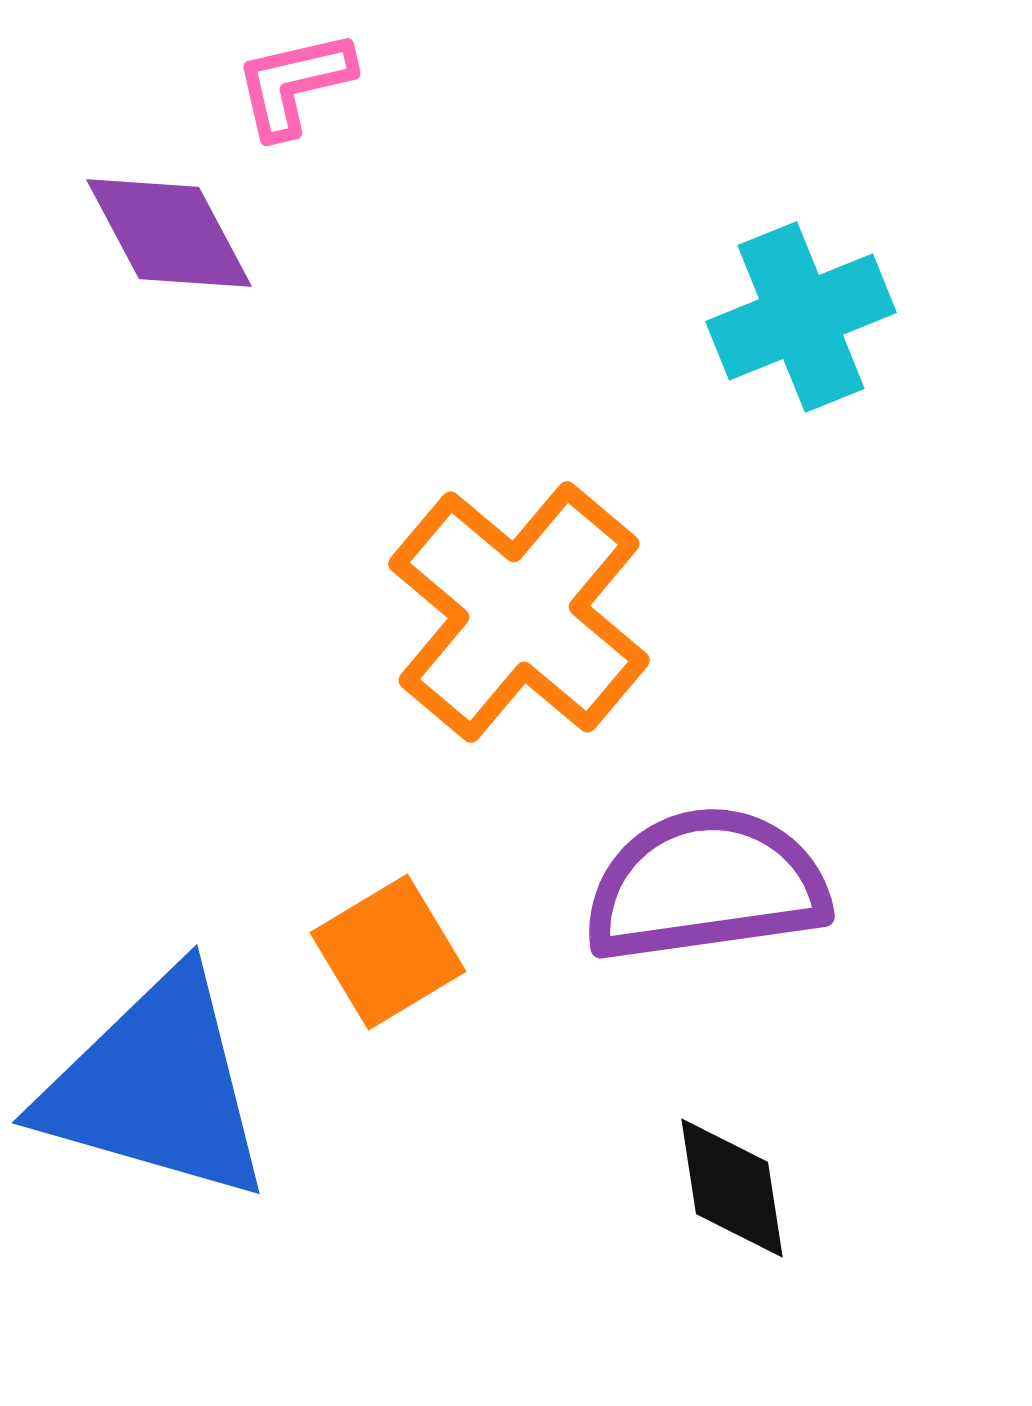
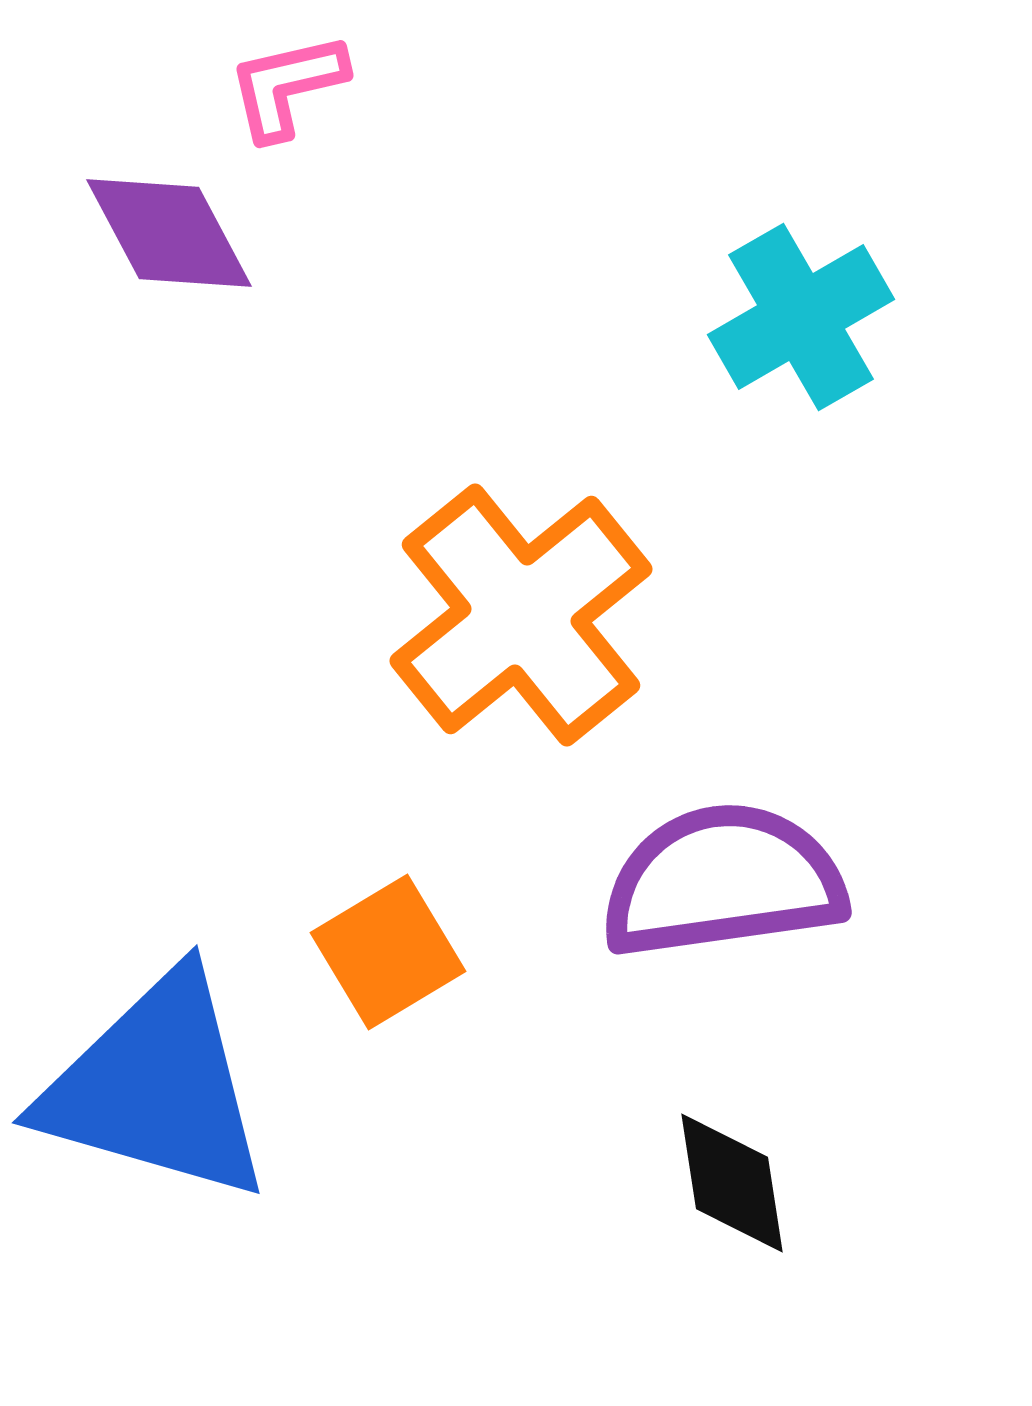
pink L-shape: moved 7 px left, 2 px down
cyan cross: rotated 8 degrees counterclockwise
orange cross: moved 2 px right, 3 px down; rotated 11 degrees clockwise
purple semicircle: moved 17 px right, 4 px up
black diamond: moved 5 px up
